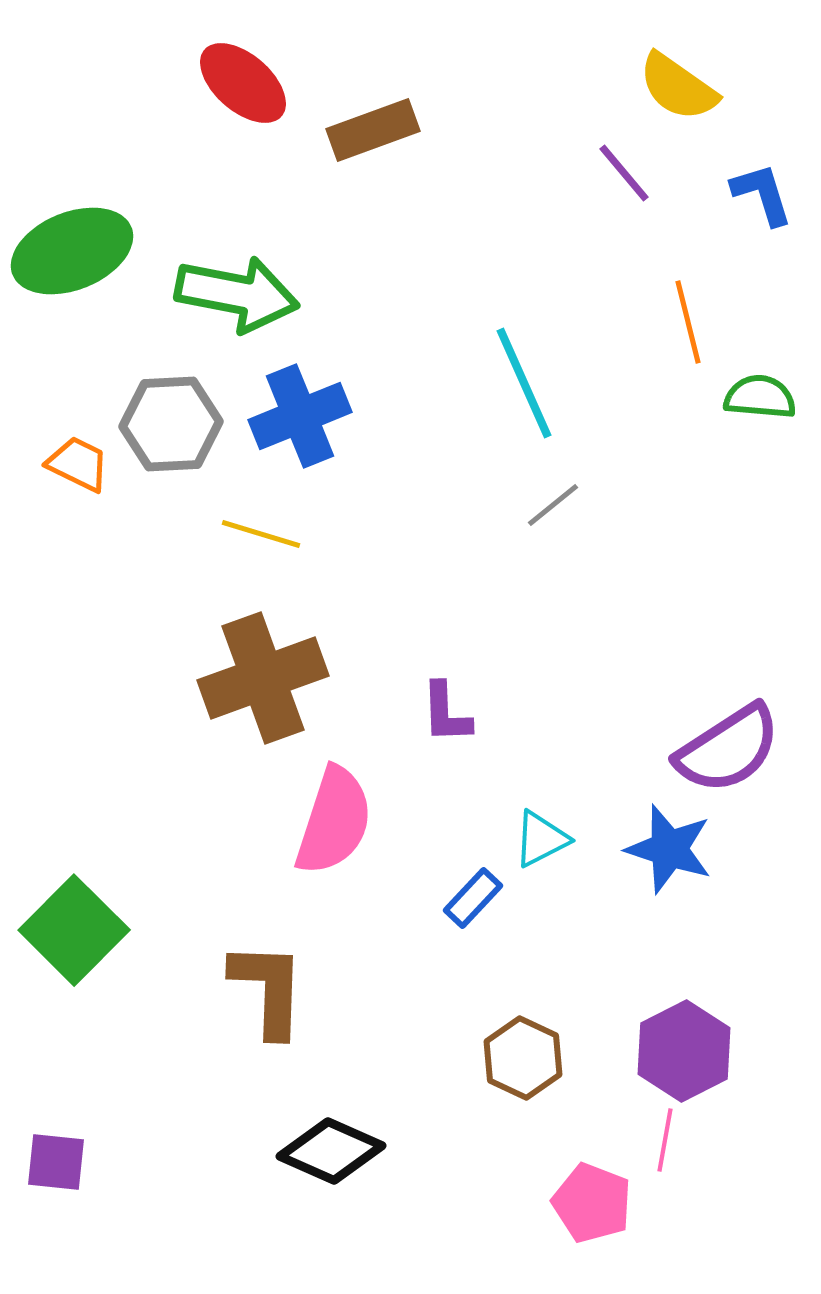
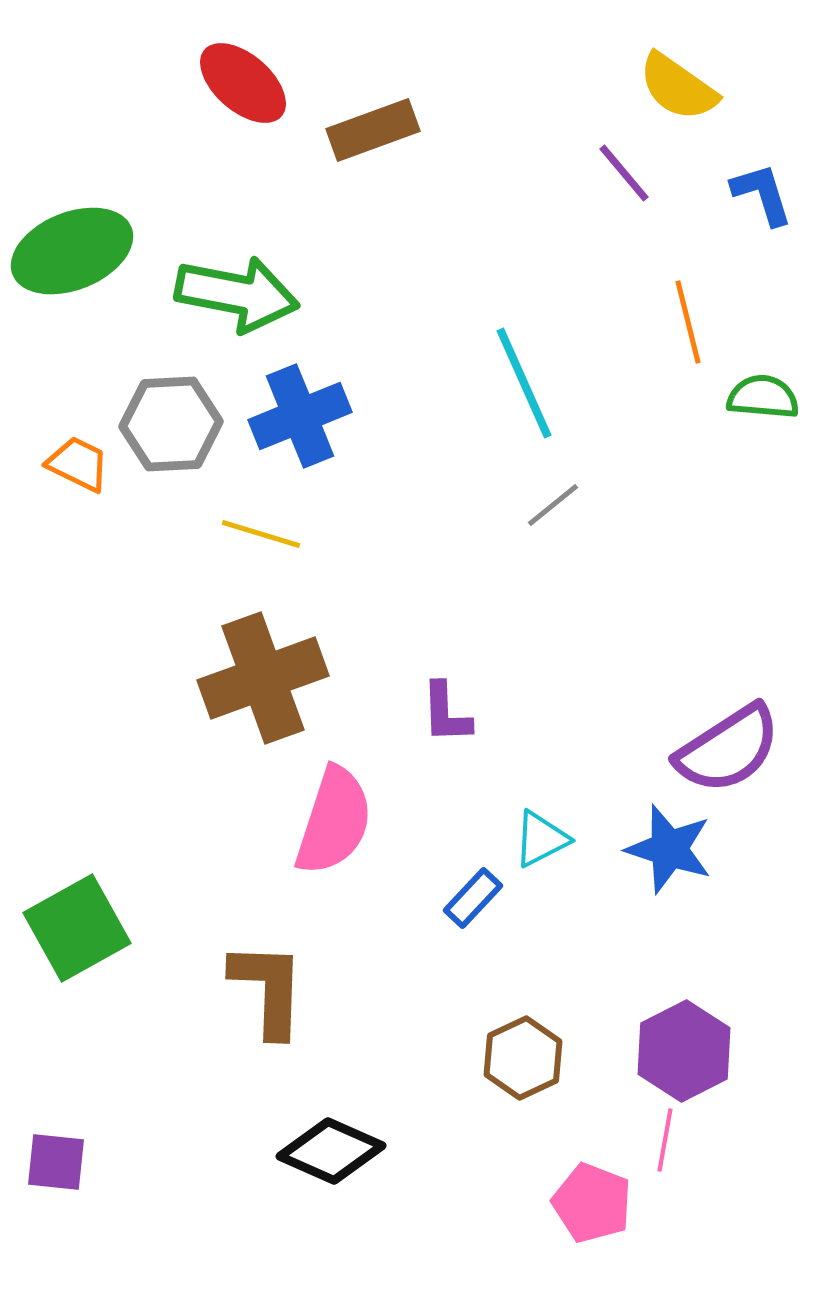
green semicircle: moved 3 px right
green square: moved 3 px right, 2 px up; rotated 16 degrees clockwise
brown hexagon: rotated 10 degrees clockwise
